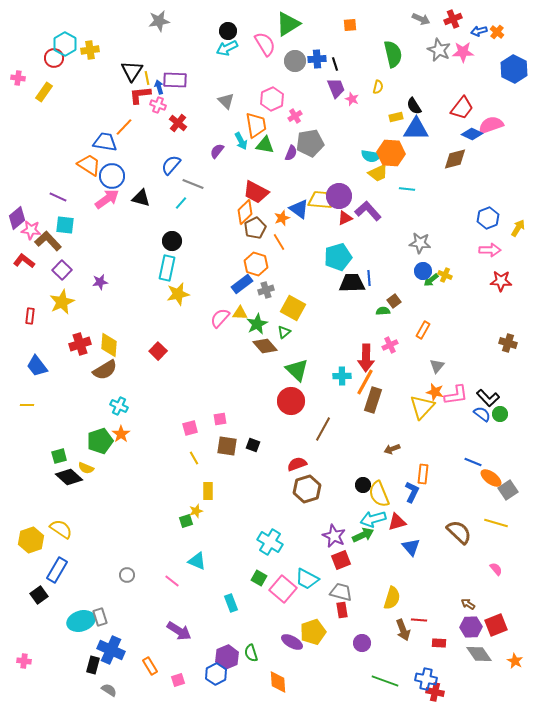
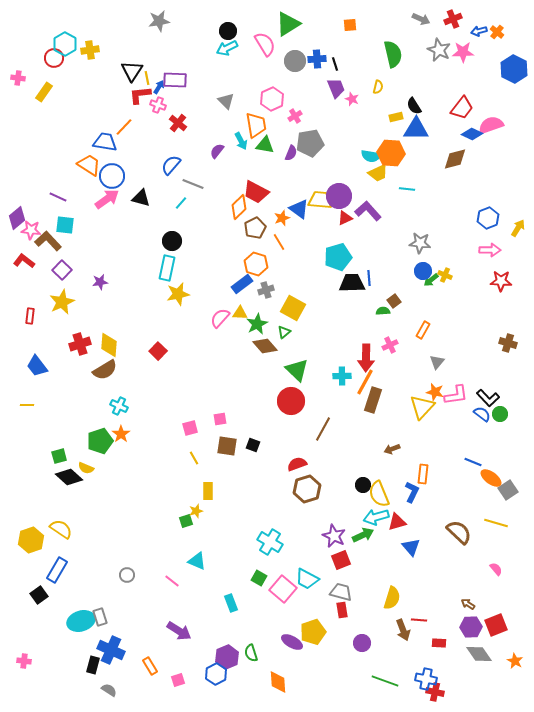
blue arrow at (159, 87): rotated 48 degrees clockwise
orange diamond at (245, 212): moved 6 px left, 5 px up
gray triangle at (437, 366): moved 4 px up
cyan arrow at (373, 519): moved 3 px right, 2 px up
